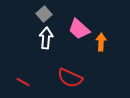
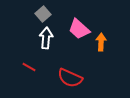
gray square: moved 1 px left
red line: moved 6 px right, 15 px up
